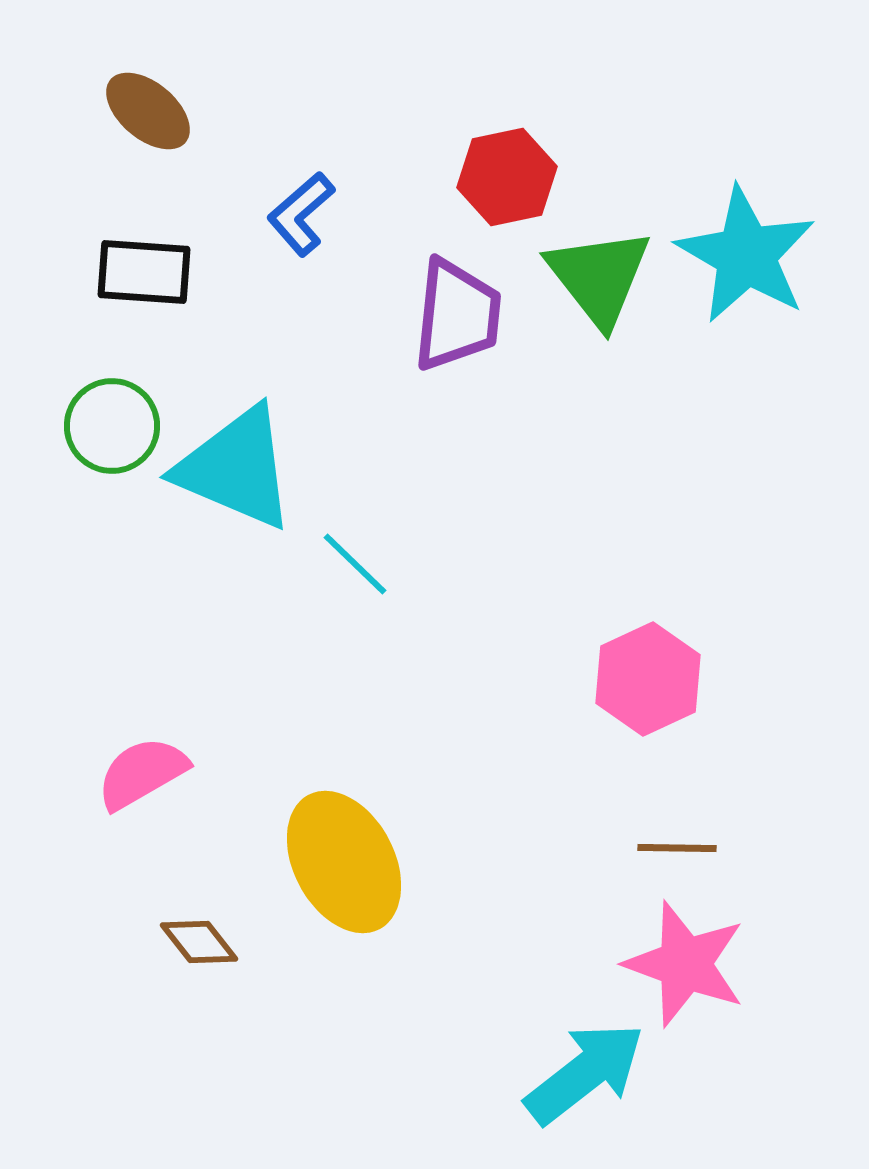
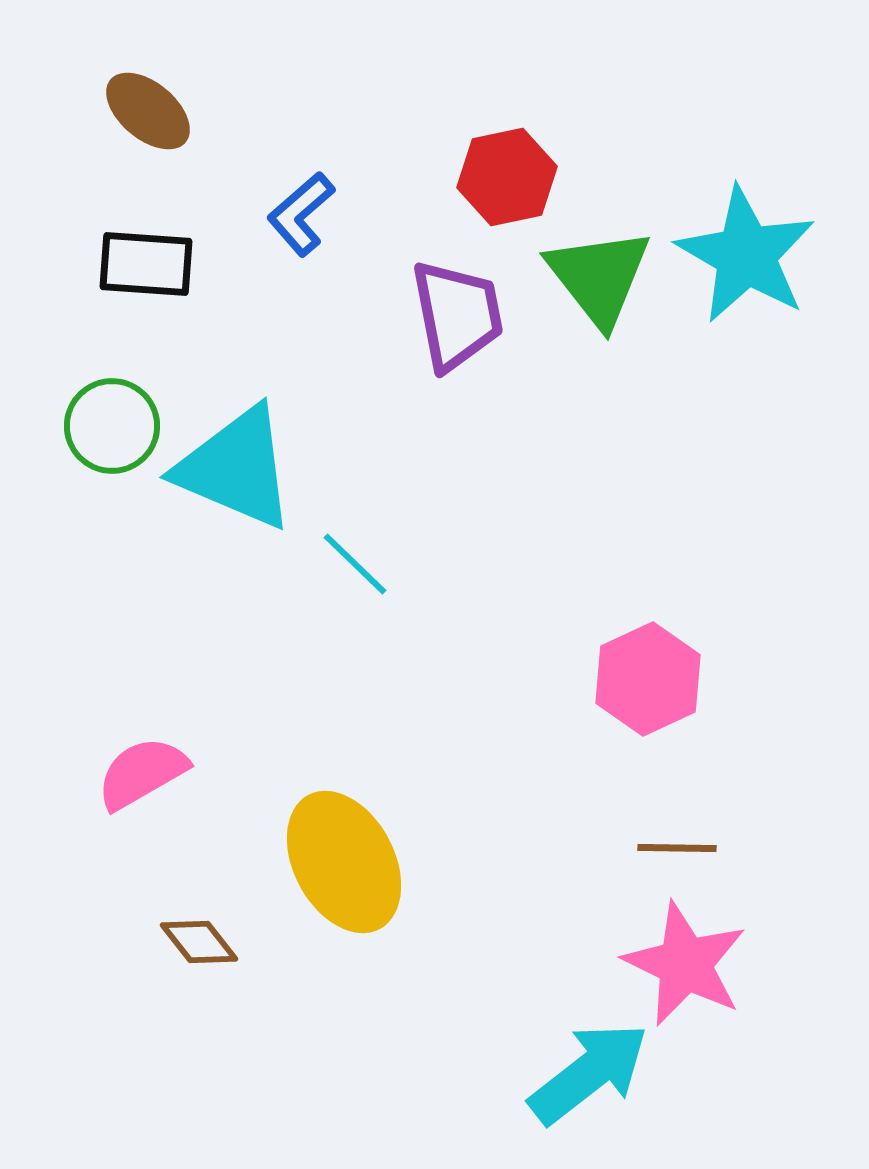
black rectangle: moved 2 px right, 8 px up
purple trapezoid: rotated 17 degrees counterclockwise
pink star: rotated 6 degrees clockwise
cyan arrow: moved 4 px right
